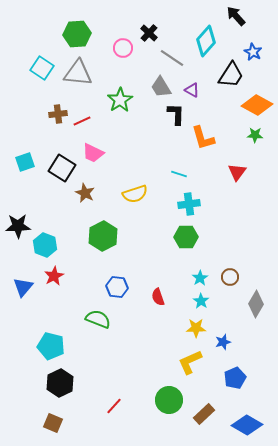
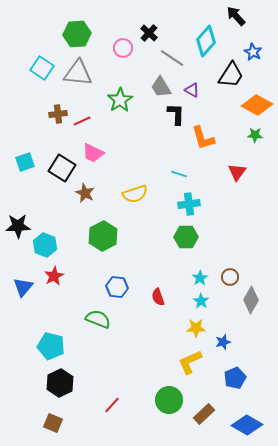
gray diamond at (256, 304): moved 5 px left, 4 px up
red line at (114, 406): moved 2 px left, 1 px up
